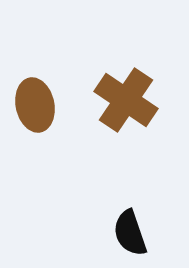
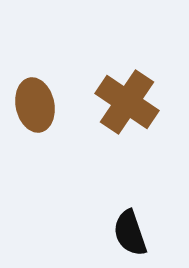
brown cross: moved 1 px right, 2 px down
